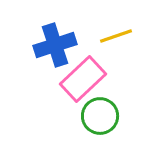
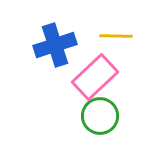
yellow line: rotated 20 degrees clockwise
pink rectangle: moved 12 px right, 2 px up
